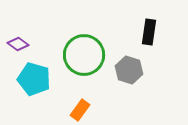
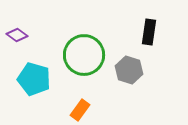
purple diamond: moved 1 px left, 9 px up
